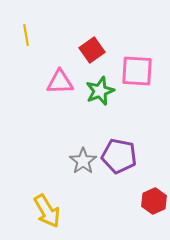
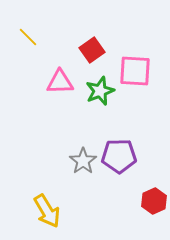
yellow line: moved 2 px right, 2 px down; rotated 35 degrees counterclockwise
pink square: moved 2 px left
purple pentagon: rotated 12 degrees counterclockwise
